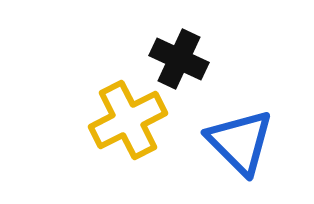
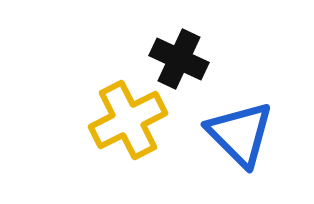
blue triangle: moved 8 px up
